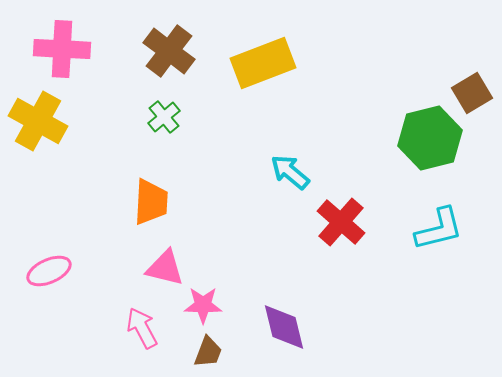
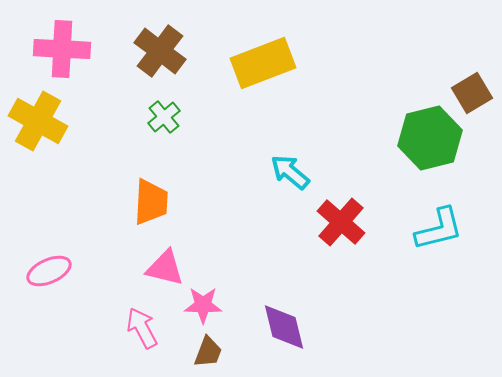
brown cross: moved 9 px left
